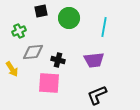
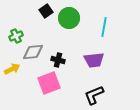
black square: moved 5 px right; rotated 24 degrees counterclockwise
green cross: moved 3 px left, 5 px down
yellow arrow: rotated 84 degrees counterclockwise
pink square: rotated 25 degrees counterclockwise
black L-shape: moved 3 px left
